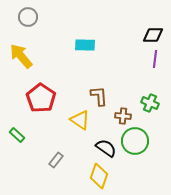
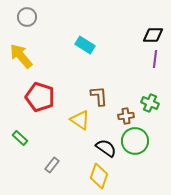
gray circle: moved 1 px left
cyan rectangle: rotated 30 degrees clockwise
red pentagon: moved 1 px left, 1 px up; rotated 16 degrees counterclockwise
brown cross: moved 3 px right; rotated 14 degrees counterclockwise
green rectangle: moved 3 px right, 3 px down
gray rectangle: moved 4 px left, 5 px down
